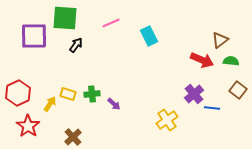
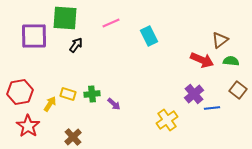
red hexagon: moved 2 px right, 1 px up; rotated 15 degrees clockwise
blue line: rotated 14 degrees counterclockwise
